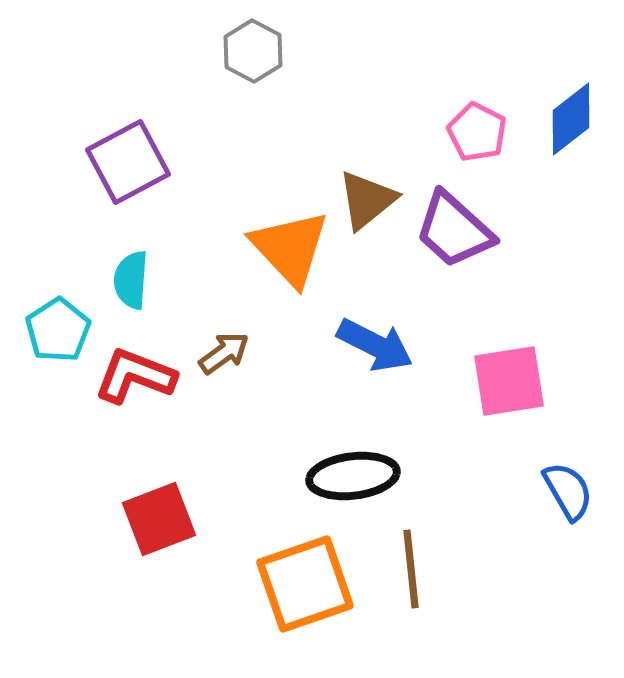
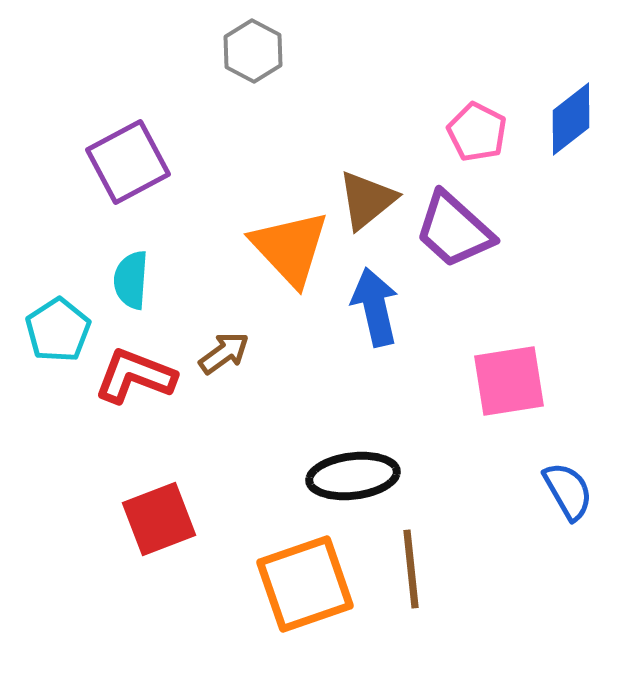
blue arrow: moved 38 px up; rotated 130 degrees counterclockwise
